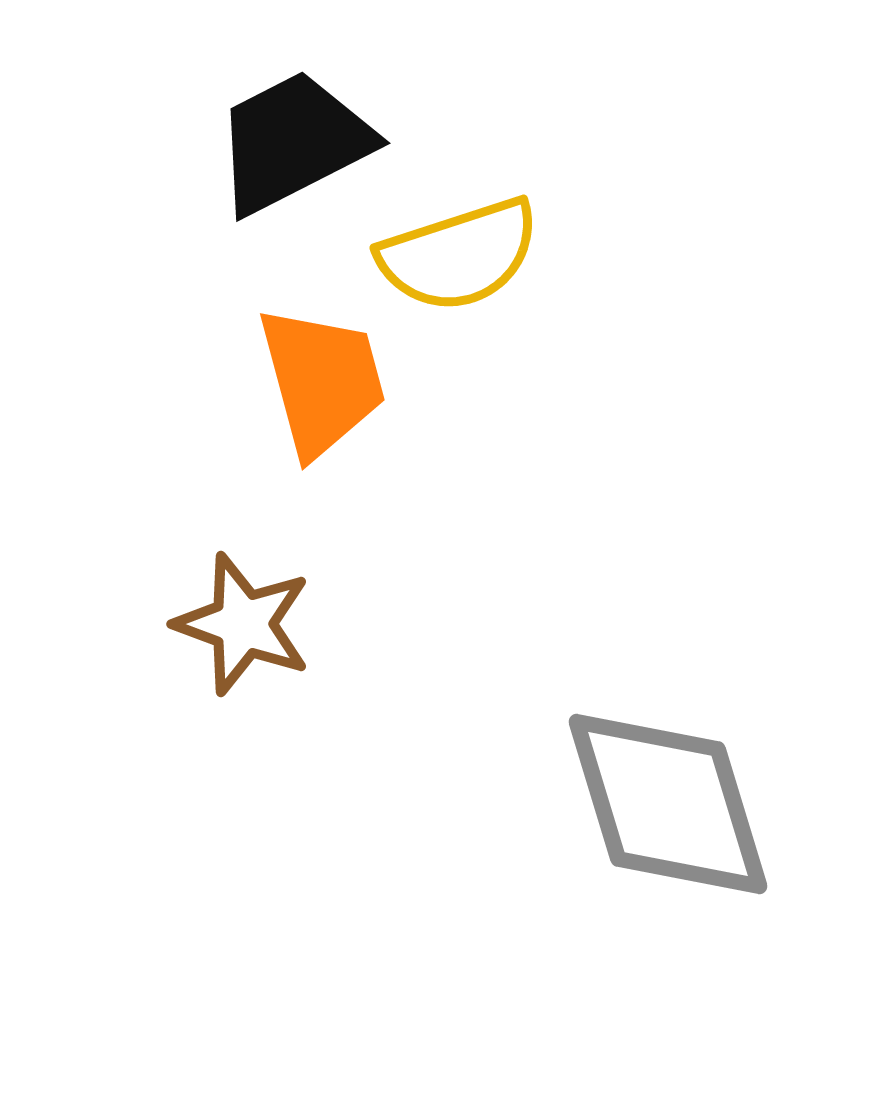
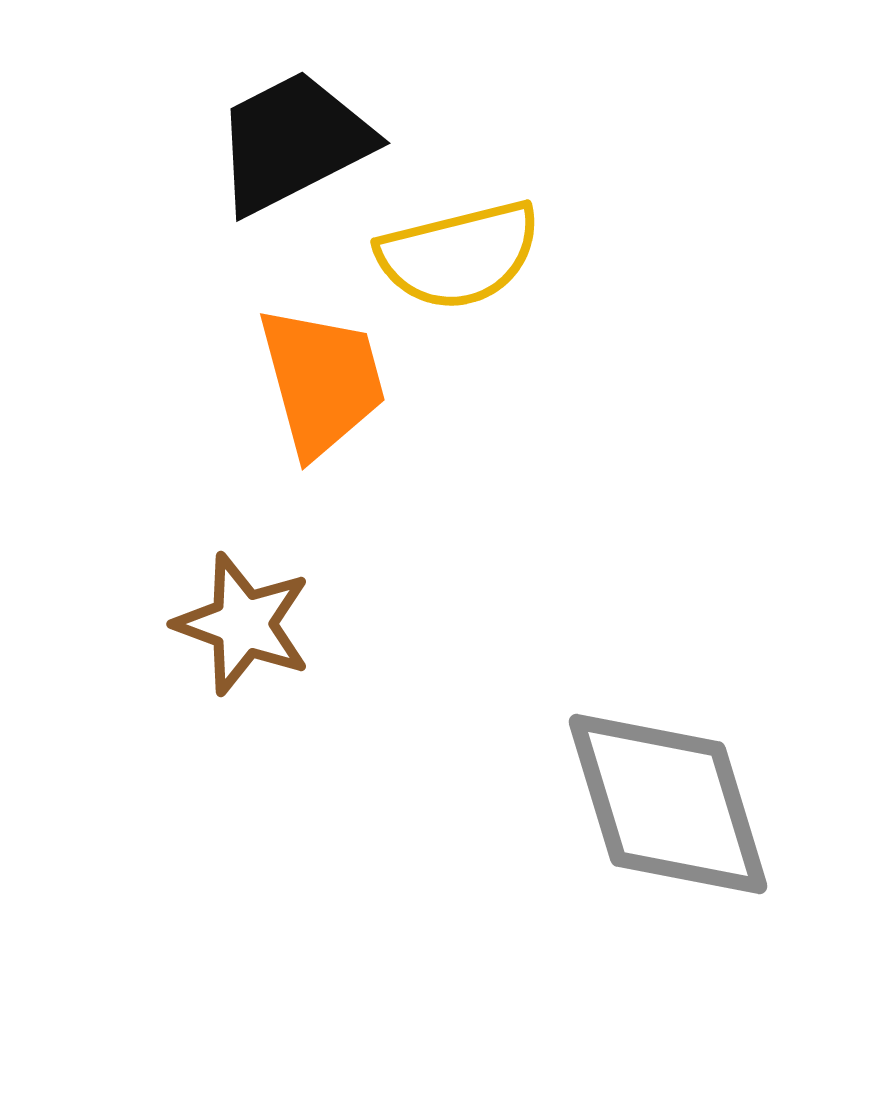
yellow semicircle: rotated 4 degrees clockwise
